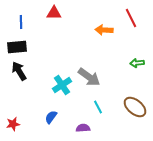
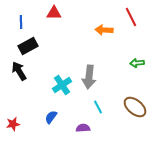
red line: moved 1 px up
black rectangle: moved 11 px right, 1 px up; rotated 24 degrees counterclockwise
gray arrow: rotated 60 degrees clockwise
